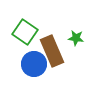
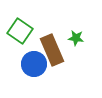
green square: moved 5 px left, 1 px up
brown rectangle: moved 1 px up
